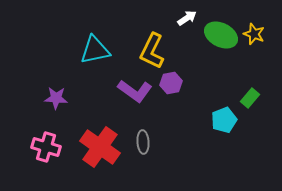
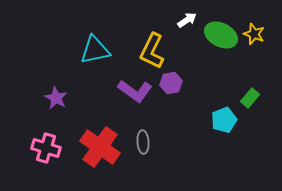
white arrow: moved 2 px down
purple star: rotated 25 degrees clockwise
pink cross: moved 1 px down
